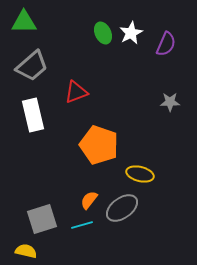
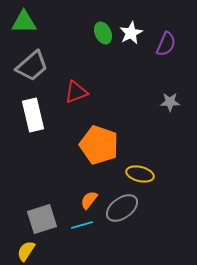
yellow semicircle: rotated 70 degrees counterclockwise
